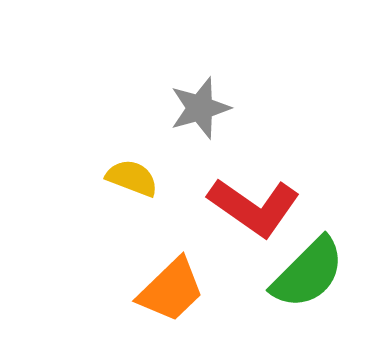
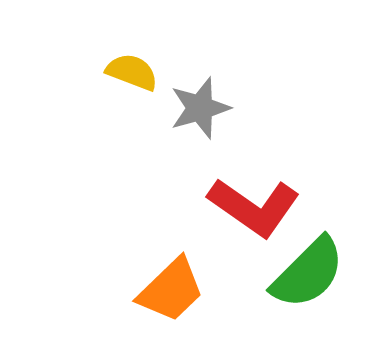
yellow semicircle: moved 106 px up
